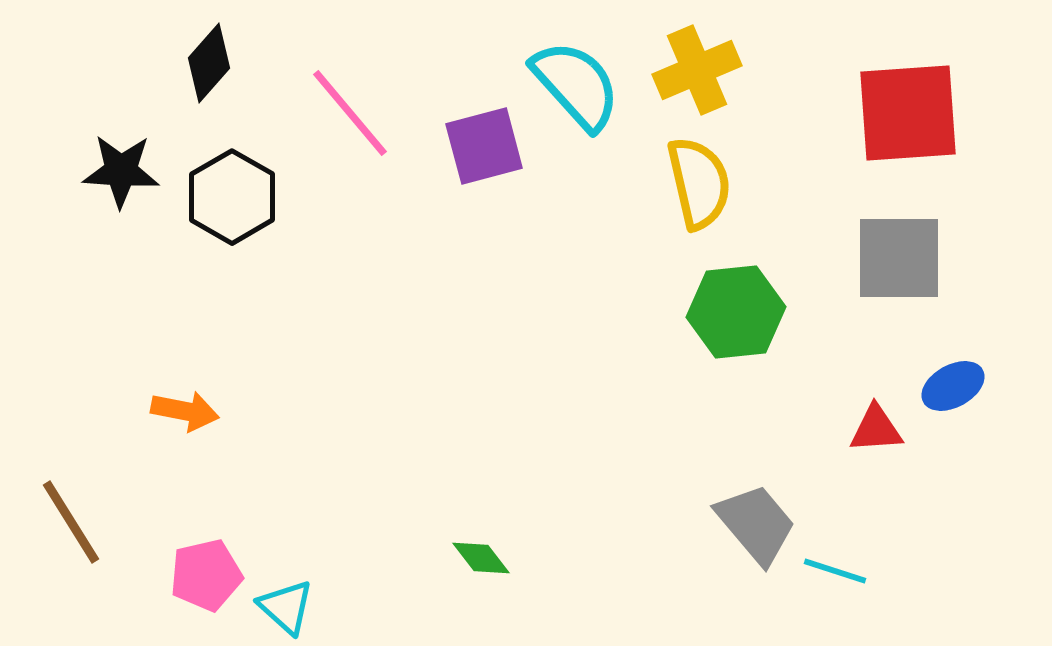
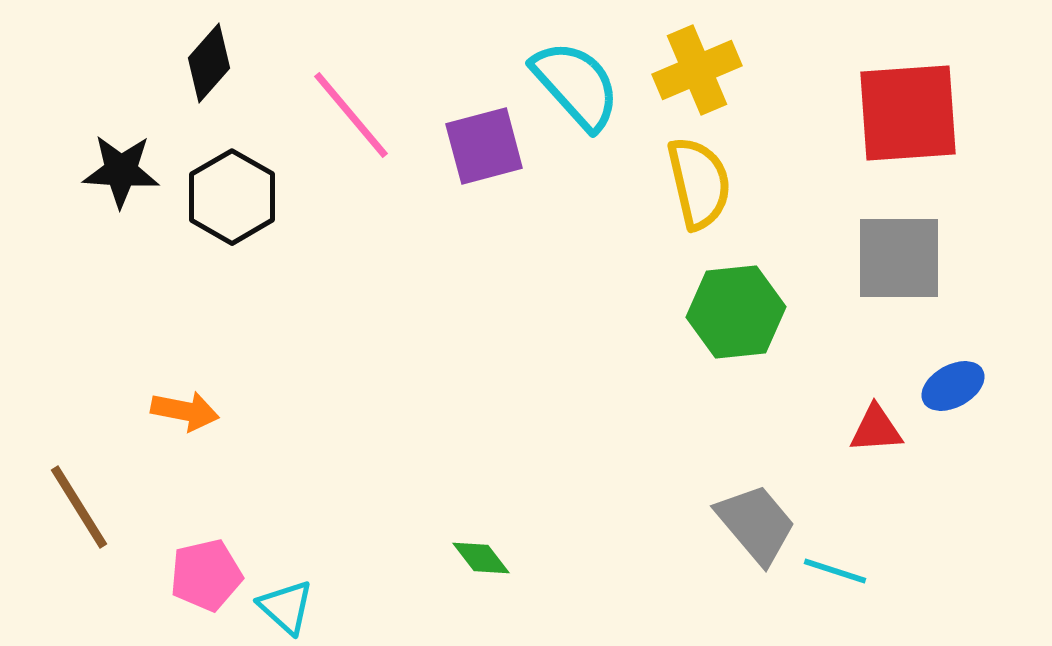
pink line: moved 1 px right, 2 px down
brown line: moved 8 px right, 15 px up
